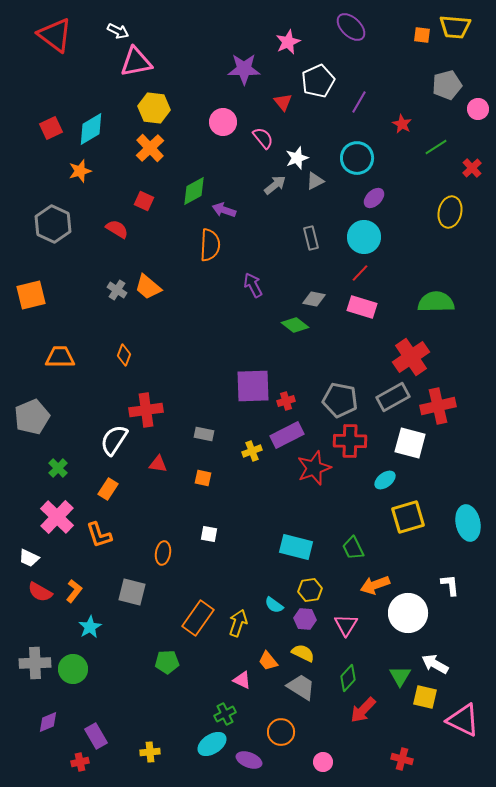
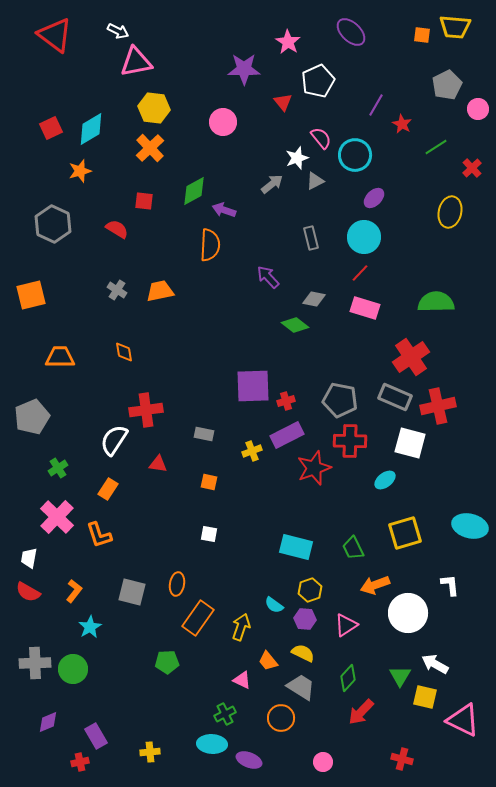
purple ellipse at (351, 27): moved 5 px down
pink star at (288, 42): rotated 15 degrees counterclockwise
gray pentagon at (447, 85): rotated 12 degrees counterclockwise
purple line at (359, 102): moved 17 px right, 3 px down
pink semicircle at (263, 138): moved 58 px right
cyan circle at (357, 158): moved 2 px left, 3 px up
gray arrow at (275, 185): moved 3 px left, 1 px up
red square at (144, 201): rotated 18 degrees counterclockwise
purple arrow at (253, 285): moved 15 px right, 8 px up; rotated 15 degrees counterclockwise
orange trapezoid at (148, 287): moved 12 px right, 4 px down; rotated 128 degrees clockwise
pink rectangle at (362, 307): moved 3 px right, 1 px down
orange diamond at (124, 355): moved 3 px up; rotated 30 degrees counterclockwise
gray rectangle at (393, 397): moved 2 px right; rotated 52 degrees clockwise
green cross at (58, 468): rotated 12 degrees clockwise
orange square at (203, 478): moved 6 px right, 4 px down
yellow square at (408, 517): moved 3 px left, 16 px down
cyan ellipse at (468, 523): moved 2 px right, 3 px down; rotated 64 degrees counterclockwise
orange ellipse at (163, 553): moved 14 px right, 31 px down
white trapezoid at (29, 558): rotated 75 degrees clockwise
yellow hexagon at (310, 590): rotated 10 degrees counterclockwise
red semicircle at (40, 592): moved 12 px left
yellow arrow at (238, 623): moved 3 px right, 4 px down
pink triangle at (346, 625): rotated 25 degrees clockwise
red arrow at (363, 710): moved 2 px left, 2 px down
orange circle at (281, 732): moved 14 px up
cyan ellipse at (212, 744): rotated 36 degrees clockwise
